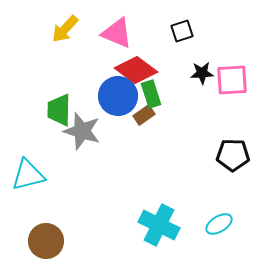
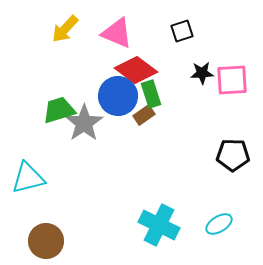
green trapezoid: rotated 72 degrees clockwise
gray star: moved 2 px right, 8 px up; rotated 21 degrees clockwise
cyan triangle: moved 3 px down
